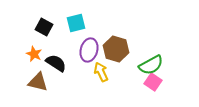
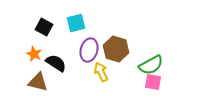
pink square: rotated 24 degrees counterclockwise
